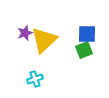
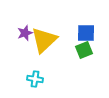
blue square: moved 1 px left, 1 px up
cyan cross: rotated 28 degrees clockwise
